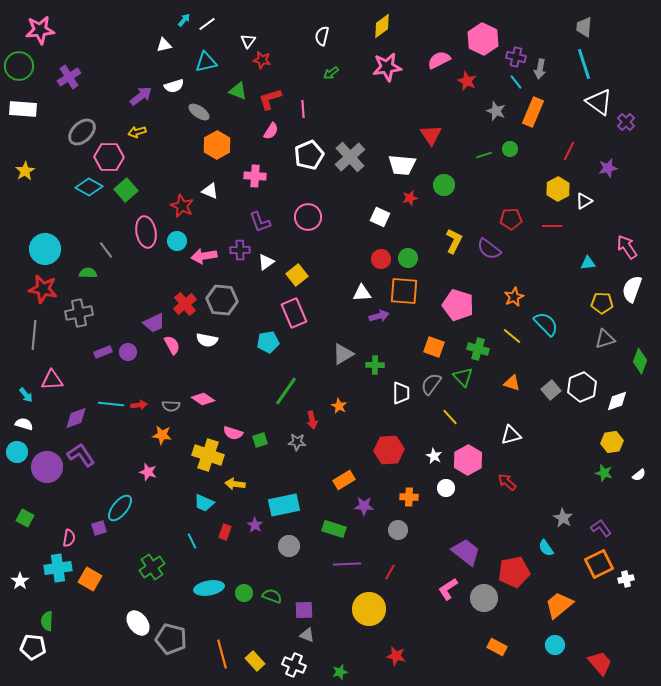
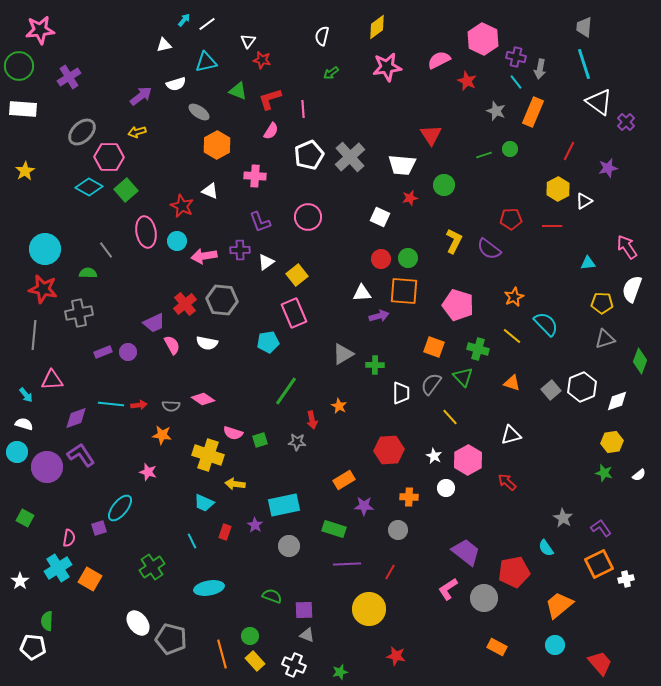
yellow diamond at (382, 26): moved 5 px left, 1 px down
white semicircle at (174, 86): moved 2 px right, 2 px up
white semicircle at (207, 340): moved 3 px down
cyan cross at (58, 568): rotated 24 degrees counterclockwise
green circle at (244, 593): moved 6 px right, 43 px down
